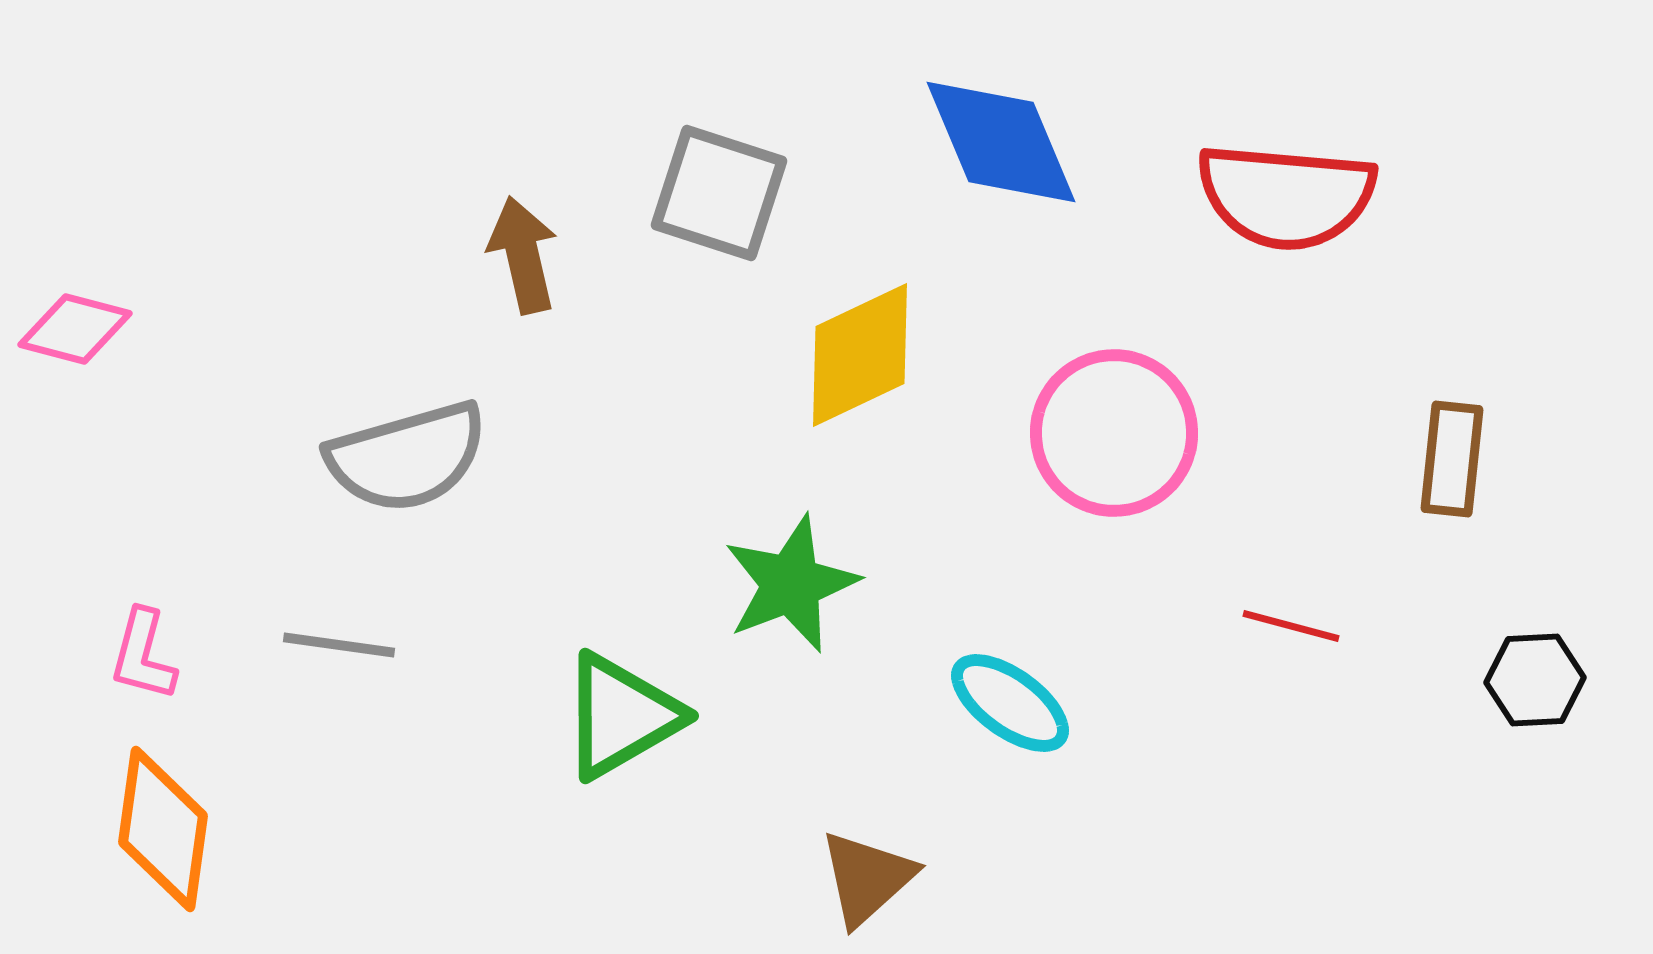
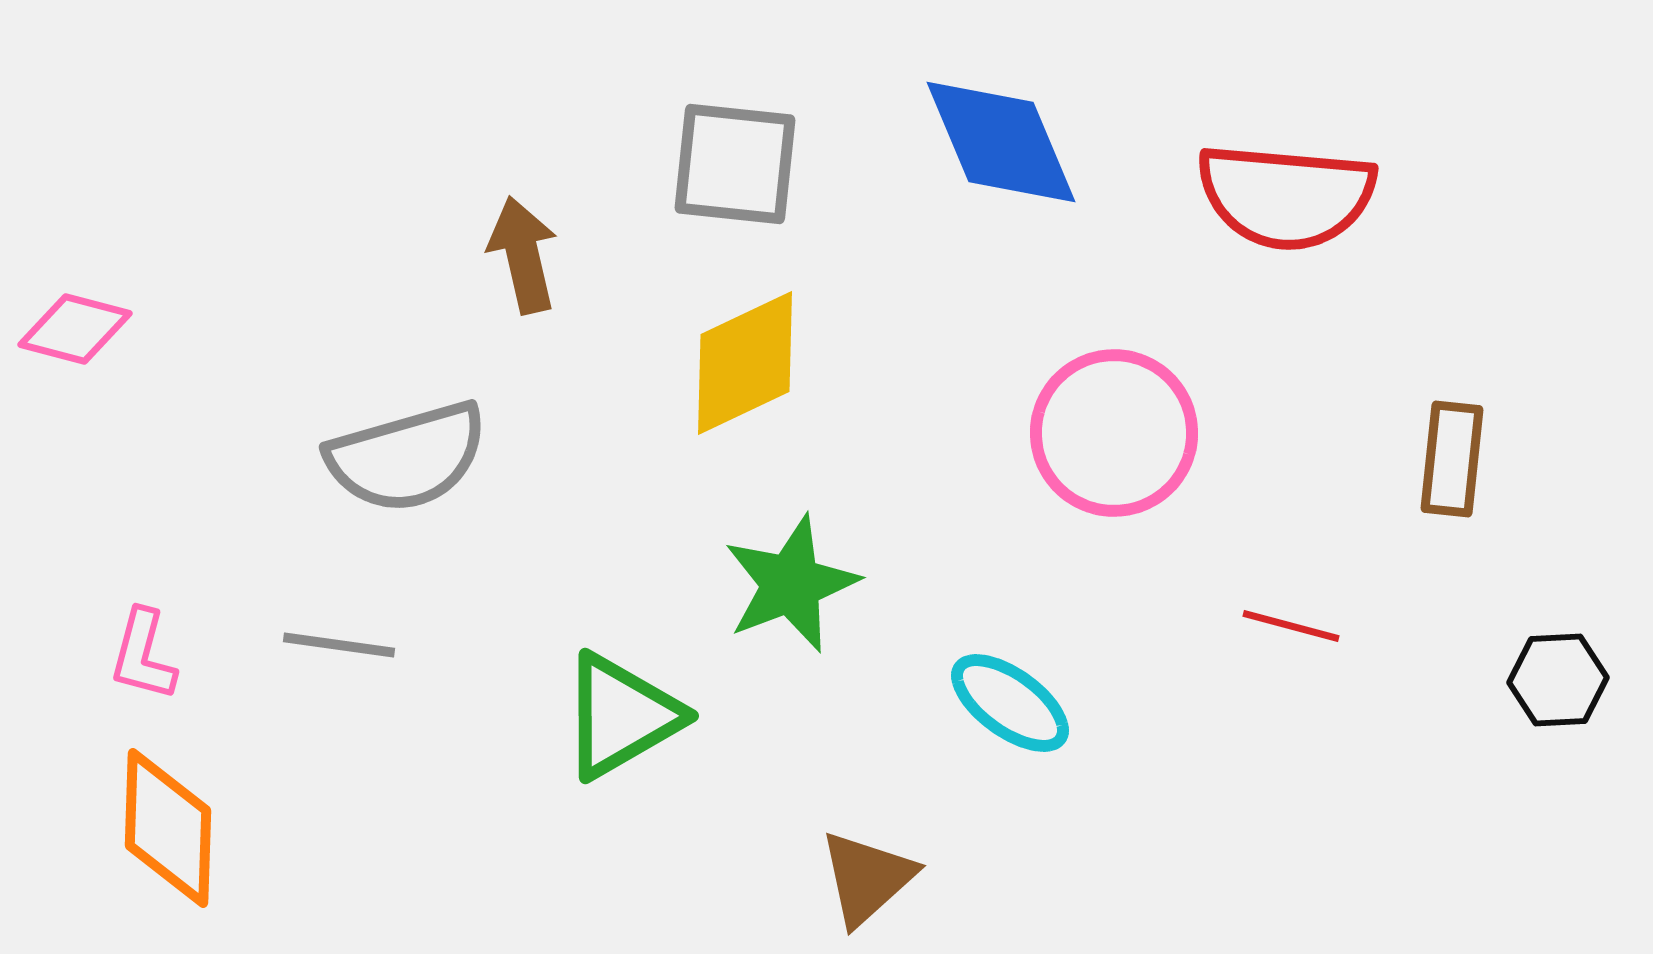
gray square: moved 16 px right, 29 px up; rotated 12 degrees counterclockwise
yellow diamond: moved 115 px left, 8 px down
black hexagon: moved 23 px right
orange diamond: moved 5 px right, 1 px up; rotated 6 degrees counterclockwise
